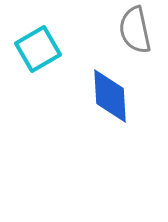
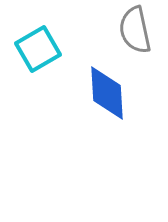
blue diamond: moved 3 px left, 3 px up
